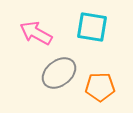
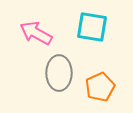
gray ellipse: rotated 52 degrees counterclockwise
orange pentagon: rotated 24 degrees counterclockwise
